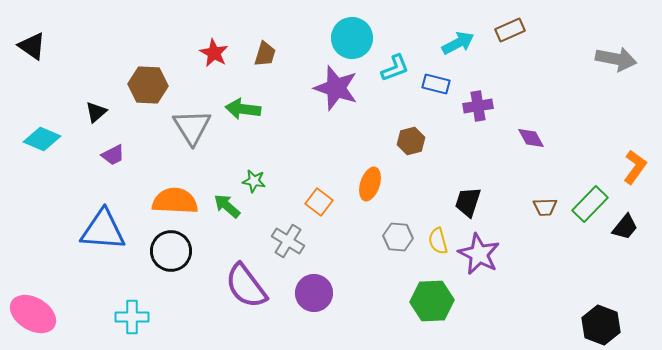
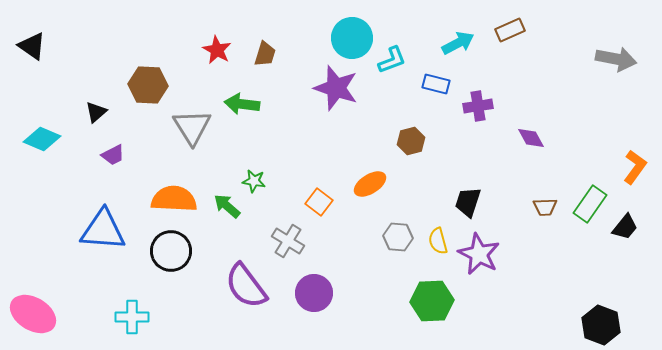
red star at (214, 53): moved 3 px right, 3 px up
cyan L-shape at (395, 68): moved 3 px left, 8 px up
green arrow at (243, 109): moved 1 px left, 5 px up
orange ellipse at (370, 184): rotated 40 degrees clockwise
orange semicircle at (175, 201): moved 1 px left, 2 px up
green rectangle at (590, 204): rotated 9 degrees counterclockwise
